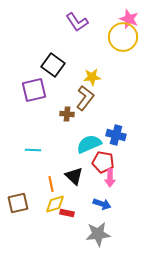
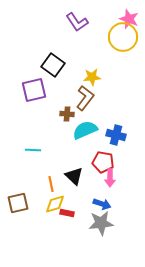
cyan semicircle: moved 4 px left, 14 px up
gray star: moved 3 px right, 11 px up
